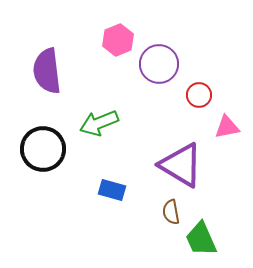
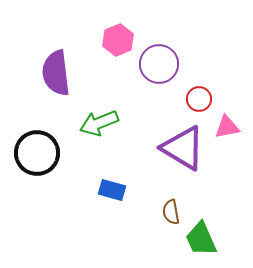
purple semicircle: moved 9 px right, 2 px down
red circle: moved 4 px down
black circle: moved 6 px left, 4 px down
purple triangle: moved 2 px right, 17 px up
